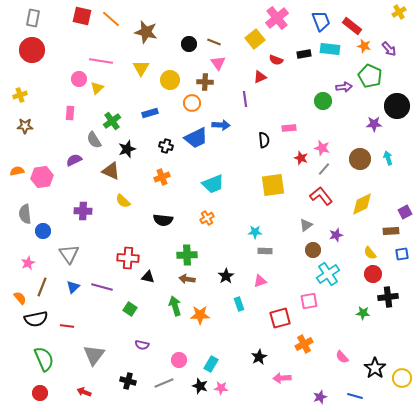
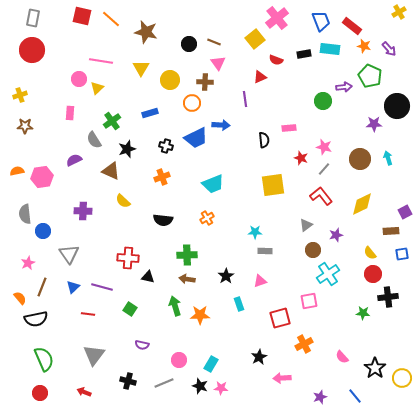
pink star at (322, 148): moved 2 px right, 1 px up
red line at (67, 326): moved 21 px right, 12 px up
blue line at (355, 396): rotated 35 degrees clockwise
